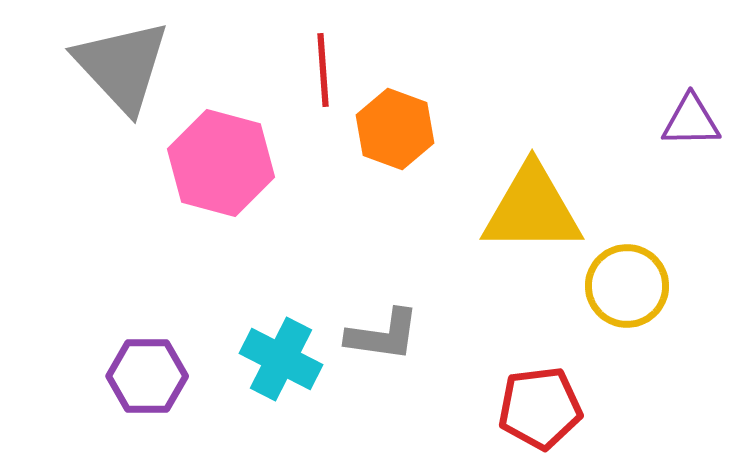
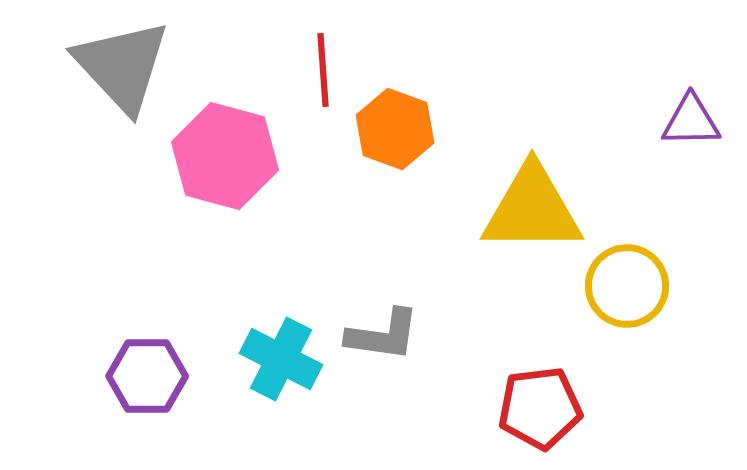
pink hexagon: moved 4 px right, 7 px up
